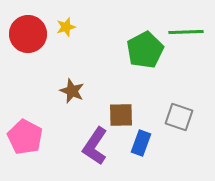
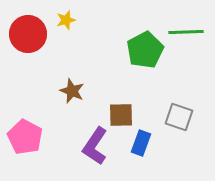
yellow star: moved 7 px up
